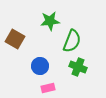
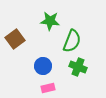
green star: rotated 12 degrees clockwise
brown square: rotated 24 degrees clockwise
blue circle: moved 3 px right
